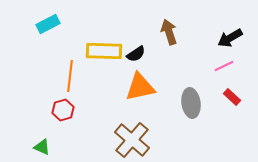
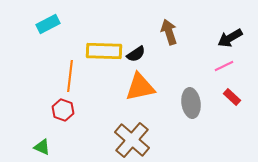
red hexagon: rotated 25 degrees counterclockwise
